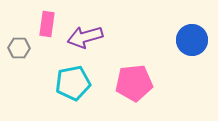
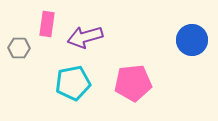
pink pentagon: moved 1 px left
